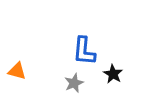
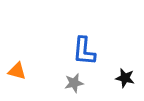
black star: moved 12 px right, 4 px down; rotated 18 degrees counterclockwise
gray star: rotated 12 degrees clockwise
